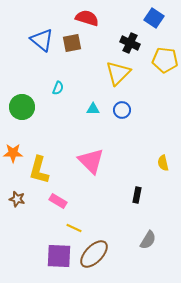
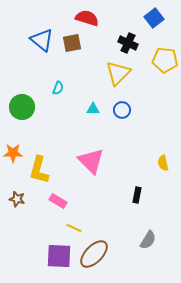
blue square: rotated 18 degrees clockwise
black cross: moved 2 px left
